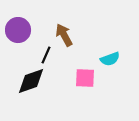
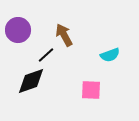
black line: rotated 24 degrees clockwise
cyan semicircle: moved 4 px up
pink square: moved 6 px right, 12 px down
